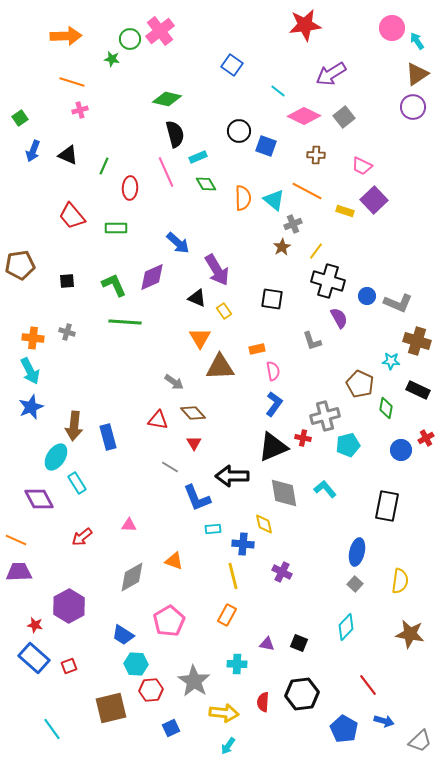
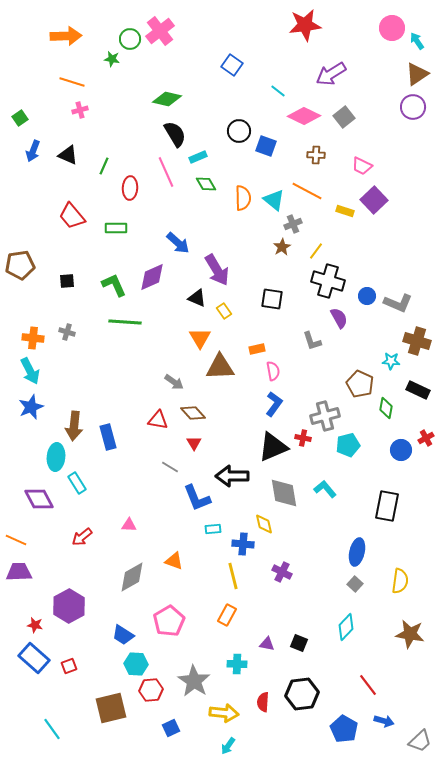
black semicircle at (175, 134): rotated 16 degrees counterclockwise
cyan ellipse at (56, 457): rotated 28 degrees counterclockwise
